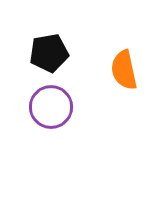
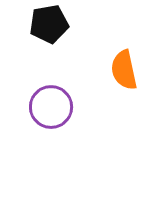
black pentagon: moved 29 px up
